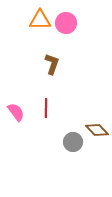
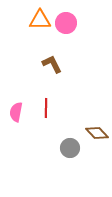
brown L-shape: rotated 45 degrees counterclockwise
pink semicircle: rotated 132 degrees counterclockwise
brown diamond: moved 3 px down
gray circle: moved 3 px left, 6 px down
